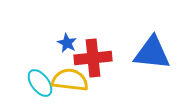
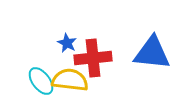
cyan ellipse: moved 1 px right, 2 px up
